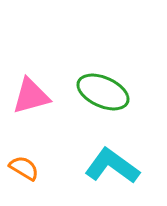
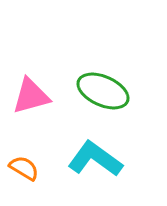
green ellipse: moved 1 px up
cyan L-shape: moved 17 px left, 7 px up
